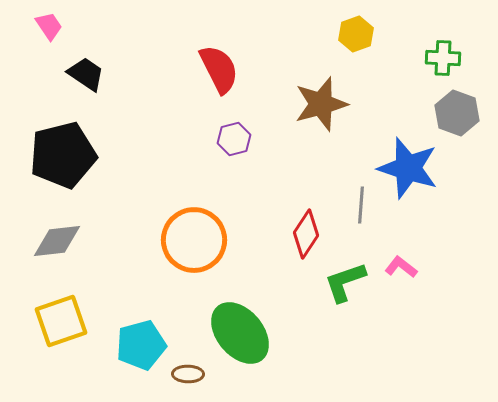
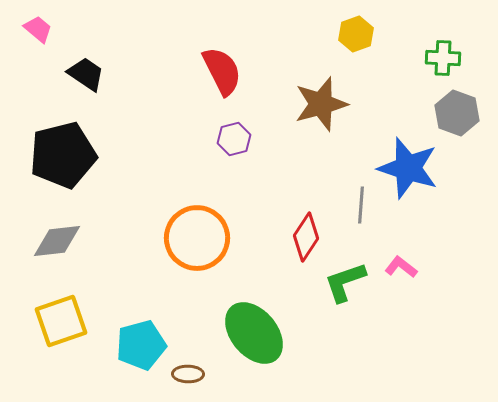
pink trapezoid: moved 11 px left, 3 px down; rotated 16 degrees counterclockwise
red semicircle: moved 3 px right, 2 px down
red diamond: moved 3 px down
orange circle: moved 3 px right, 2 px up
green ellipse: moved 14 px right
